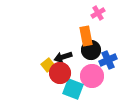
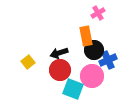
black circle: moved 3 px right
black arrow: moved 4 px left, 4 px up
yellow square: moved 20 px left, 3 px up
red circle: moved 3 px up
